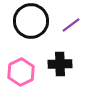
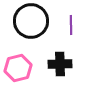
purple line: rotated 54 degrees counterclockwise
pink hexagon: moved 3 px left, 4 px up; rotated 12 degrees clockwise
